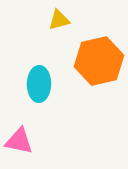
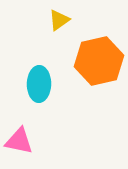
yellow triangle: rotated 20 degrees counterclockwise
